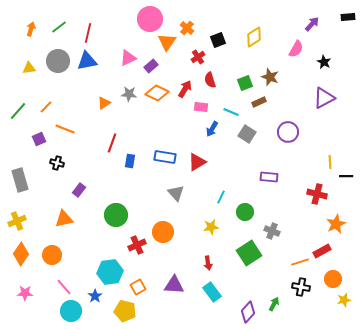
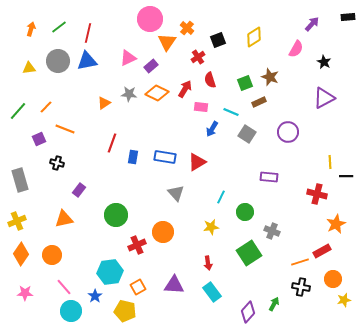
blue rectangle at (130, 161): moved 3 px right, 4 px up
